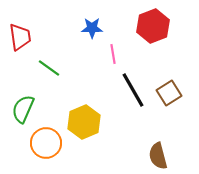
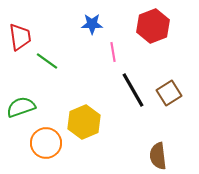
blue star: moved 4 px up
pink line: moved 2 px up
green line: moved 2 px left, 7 px up
green semicircle: moved 2 px left, 2 px up; rotated 48 degrees clockwise
brown semicircle: rotated 8 degrees clockwise
